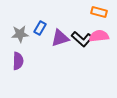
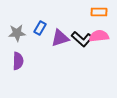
orange rectangle: rotated 14 degrees counterclockwise
gray star: moved 3 px left, 1 px up
